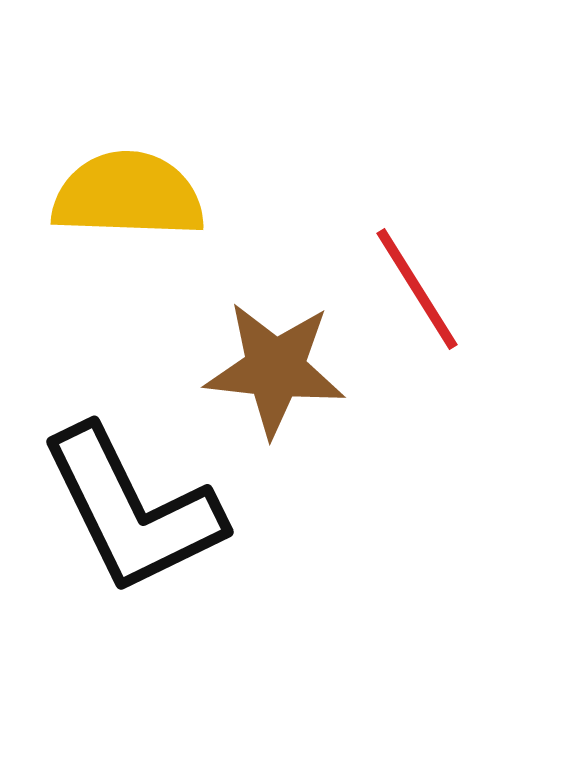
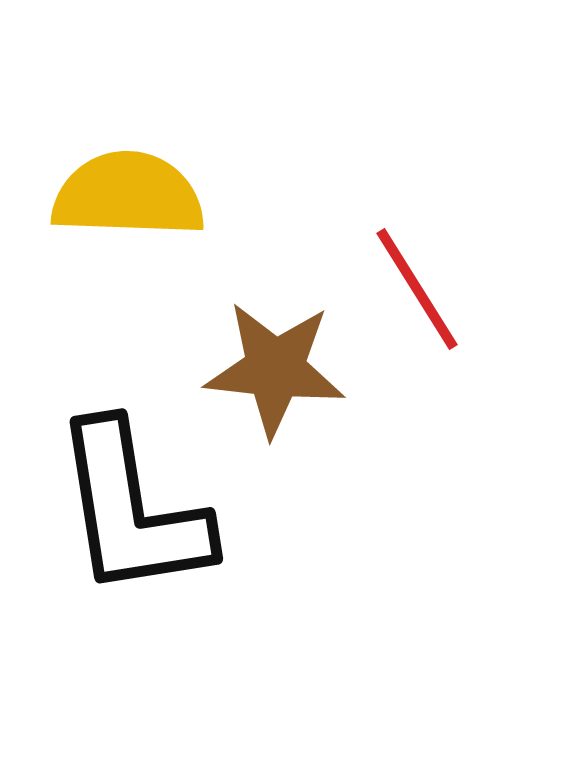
black L-shape: rotated 17 degrees clockwise
